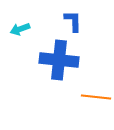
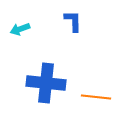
blue cross: moved 13 px left, 23 px down
